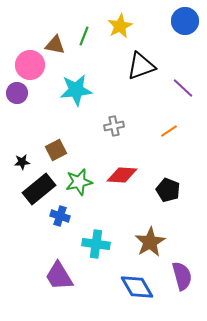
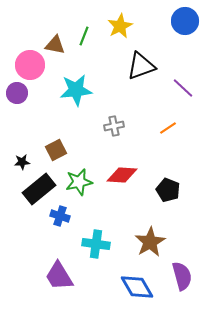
orange line: moved 1 px left, 3 px up
